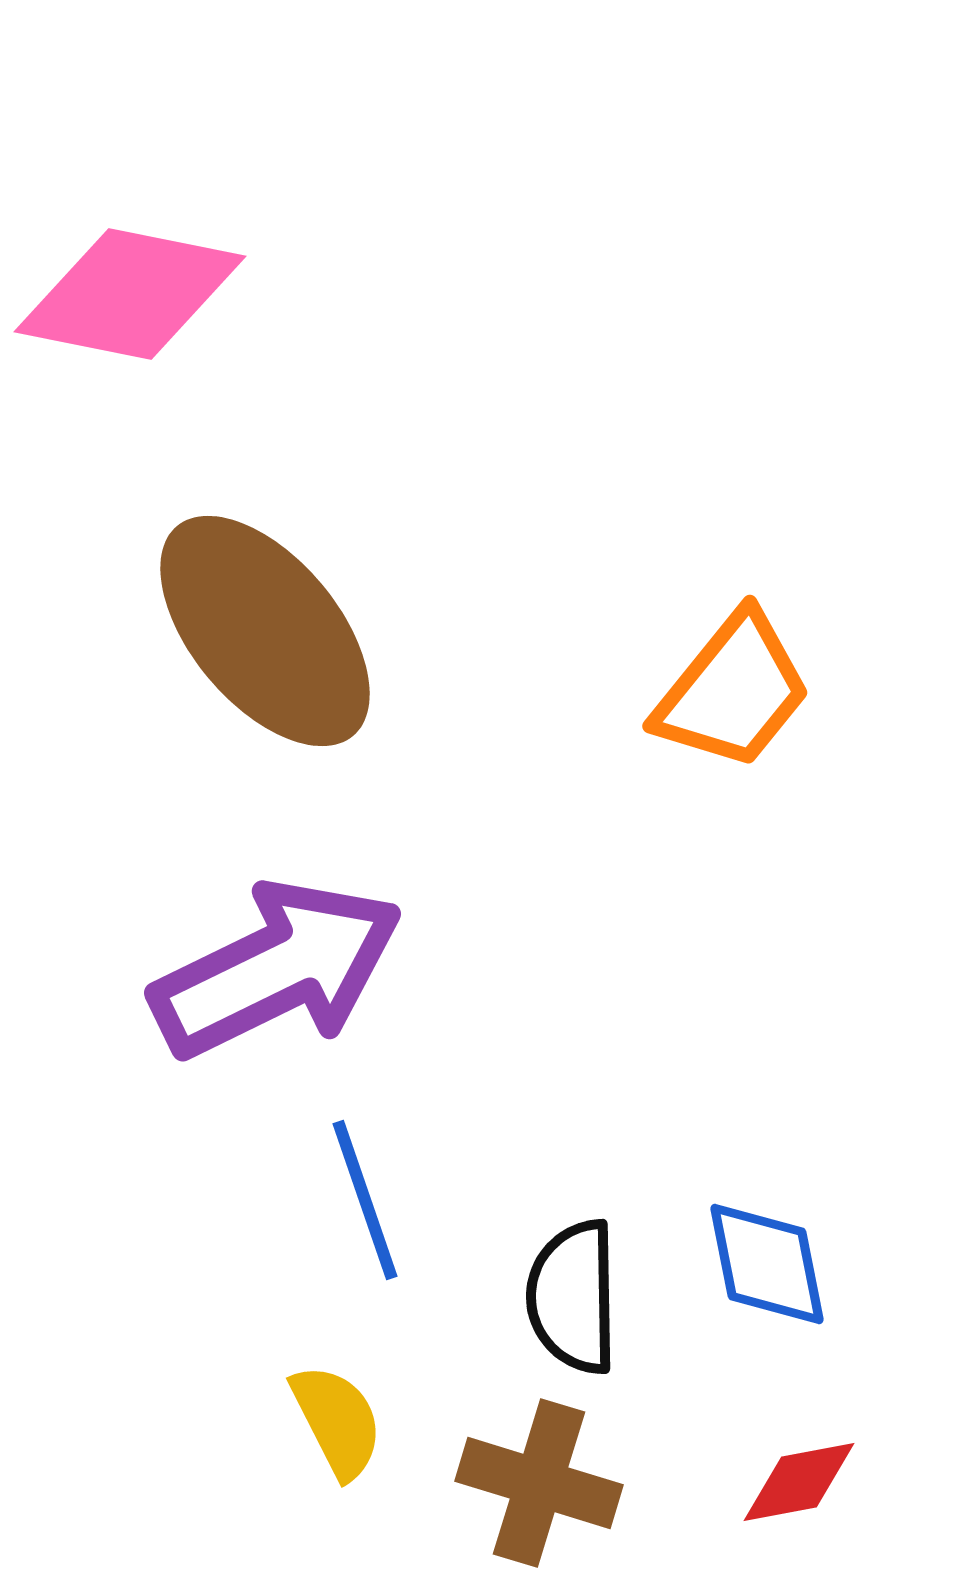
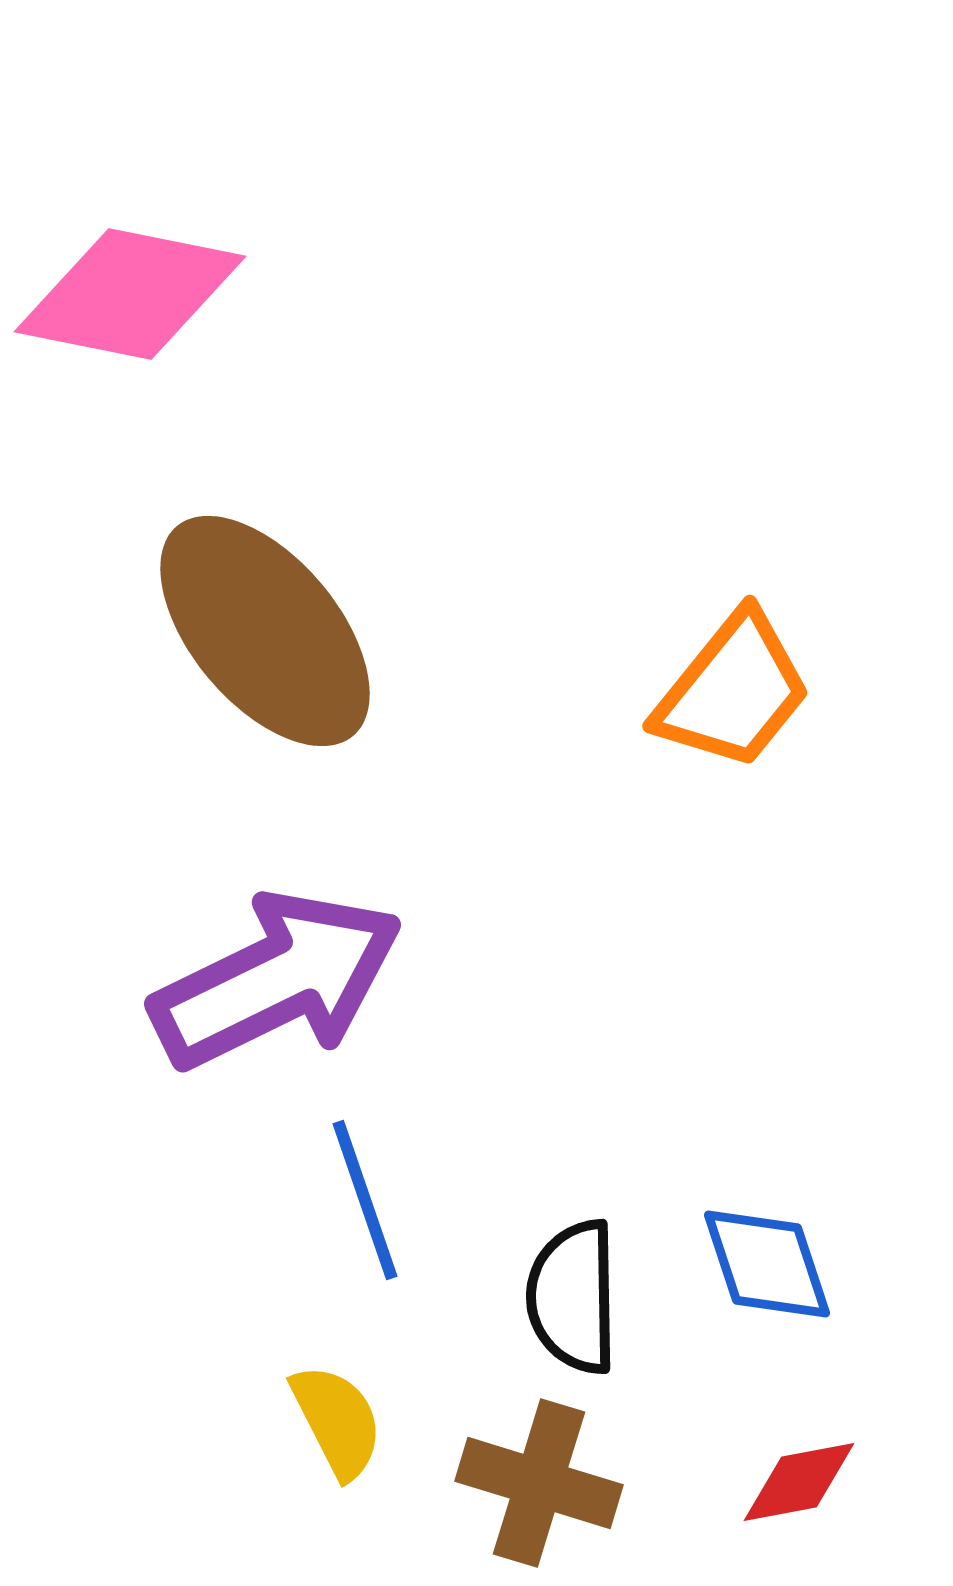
purple arrow: moved 11 px down
blue diamond: rotated 7 degrees counterclockwise
